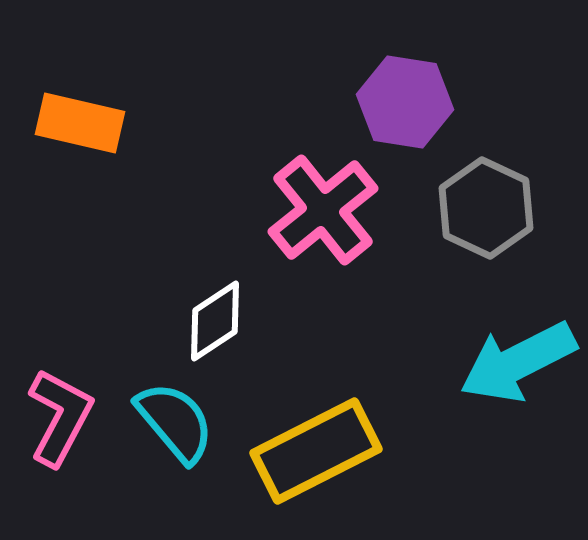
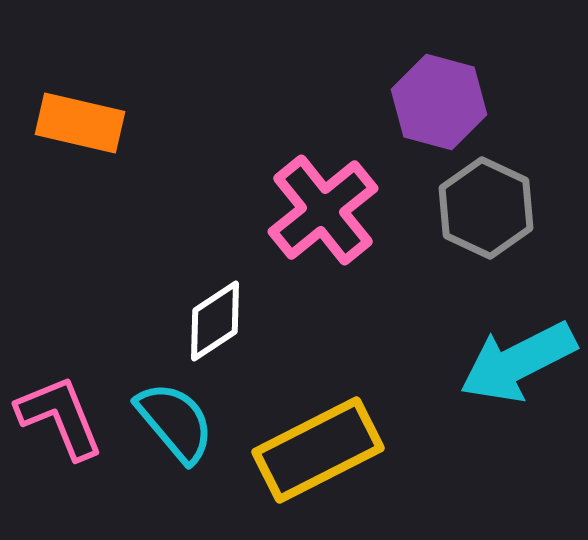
purple hexagon: moved 34 px right; rotated 6 degrees clockwise
pink L-shape: rotated 50 degrees counterclockwise
yellow rectangle: moved 2 px right, 1 px up
